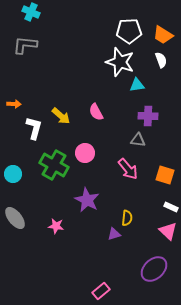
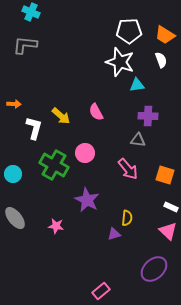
orange trapezoid: moved 2 px right
